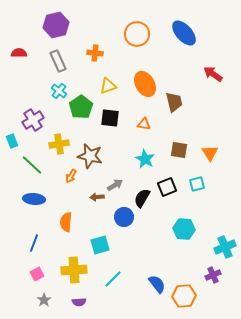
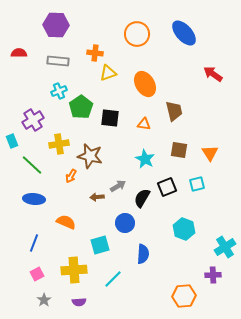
purple hexagon at (56, 25): rotated 15 degrees clockwise
gray rectangle at (58, 61): rotated 60 degrees counterclockwise
yellow triangle at (108, 86): moved 13 px up
cyan cross at (59, 91): rotated 28 degrees clockwise
brown trapezoid at (174, 102): moved 9 px down
gray arrow at (115, 185): moved 3 px right, 1 px down
blue circle at (124, 217): moved 1 px right, 6 px down
orange semicircle at (66, 222): rotated 108 degrees clockwise
cyan hexagon at (184, 229): rotated 15 degrees clockwise
cyan cross at (225, 247): rotated 10 degrees counterclockwise
purple cross at (213, 275): rotated 21 degrees clockwise
blue semicircle at (157, 284): moved 14 px left, 30 px up; rotated 42 degrees clockwise
